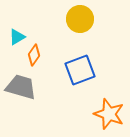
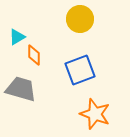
orange diamond: rotated 35 degrees counterclockwise
gray trapezoid: moved 2 px down
orange star: moved 14 px left
